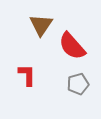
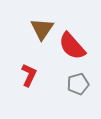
brown triangle: moved 1 px right, 4 px down
red L-shape: moved 2 px right; rotated 25 degrees clockwise
